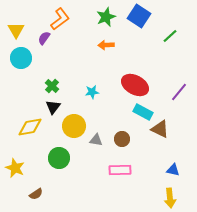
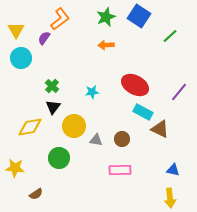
yellow star: rotated 18 degrees counterclockwise
